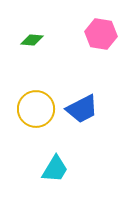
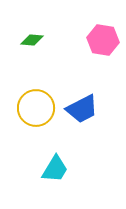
pink hexagon: moved 2 px right, 6 px down
yellow circle: moved 1 px up
